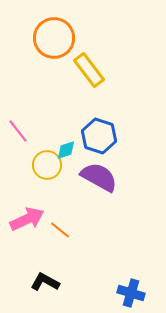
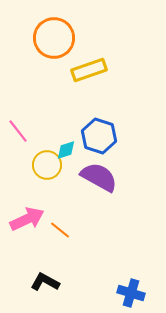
yellow rectangle: rotated 72 degrees counterclockwise
